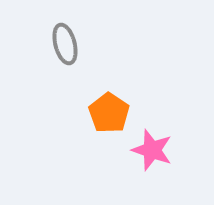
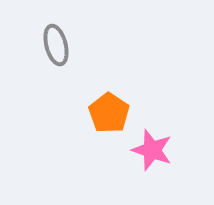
gray ellipse: moved 9 px left, 1 px down
